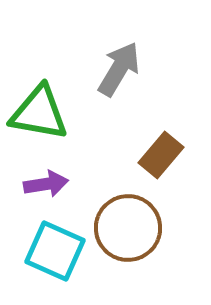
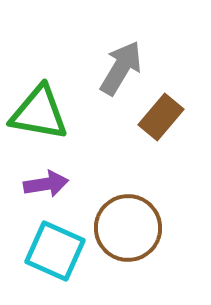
gray arrow: moved 2 px right, 1 px up
brown rectangle: moved 38 px up
